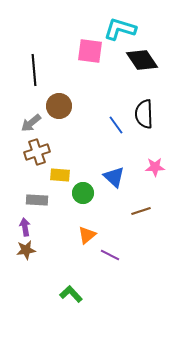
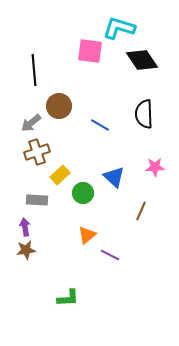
cyan L-shape: moved 1 px left, 1 px up
blue line: moved 16 px left; rotated 24 degrees counterclockwise
yellow rectangle: rotated 48 degrees counterclockwise
brown line: rotated 48 degrees counterclockwise
green L-shape: moved 3 px left, 4 px down; rotated 130 degrees clockwise
